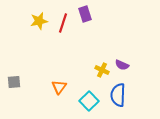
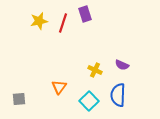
yellow cross: moved 7 px left
gray square: moved 5 px right, 17 px down
